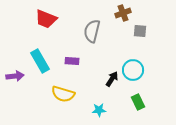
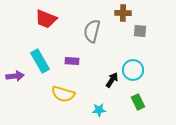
brown cross: rotated 21 degrees clockwise
black arrow: moved 1 px down
